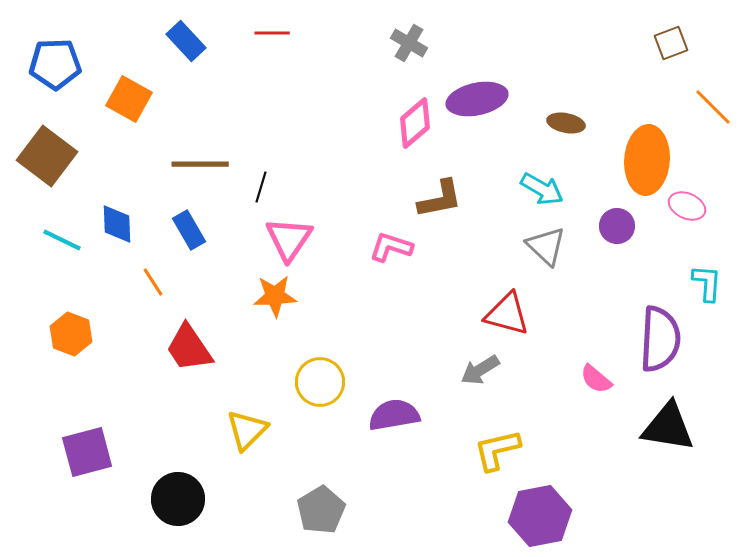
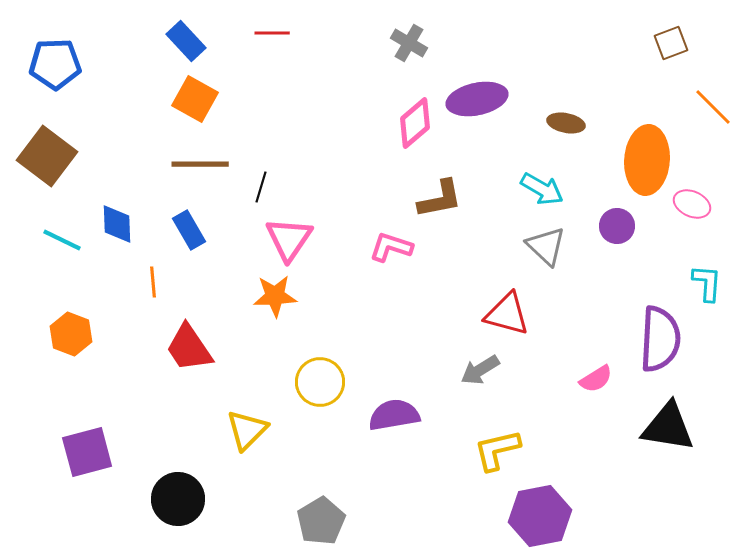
orange square at (129, 99): moved 66 px right
pink ellipse at (687, 206): moved 5 px right, 2 px up
orange line at (153, 282): rotated 28 degrees clockwise
pink semicircle at (596, 379): rotated 72 degrees counterclockwise
gray pentagon at (321, 510): moved 11 px down
